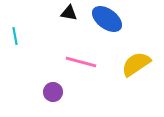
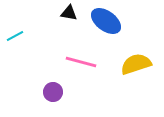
blue ellipse: moved 1 px left, 2 px down
cyan line: rotated 72 degrees clockwise
yellow semicircle: rotated 16 degrees clockwise
